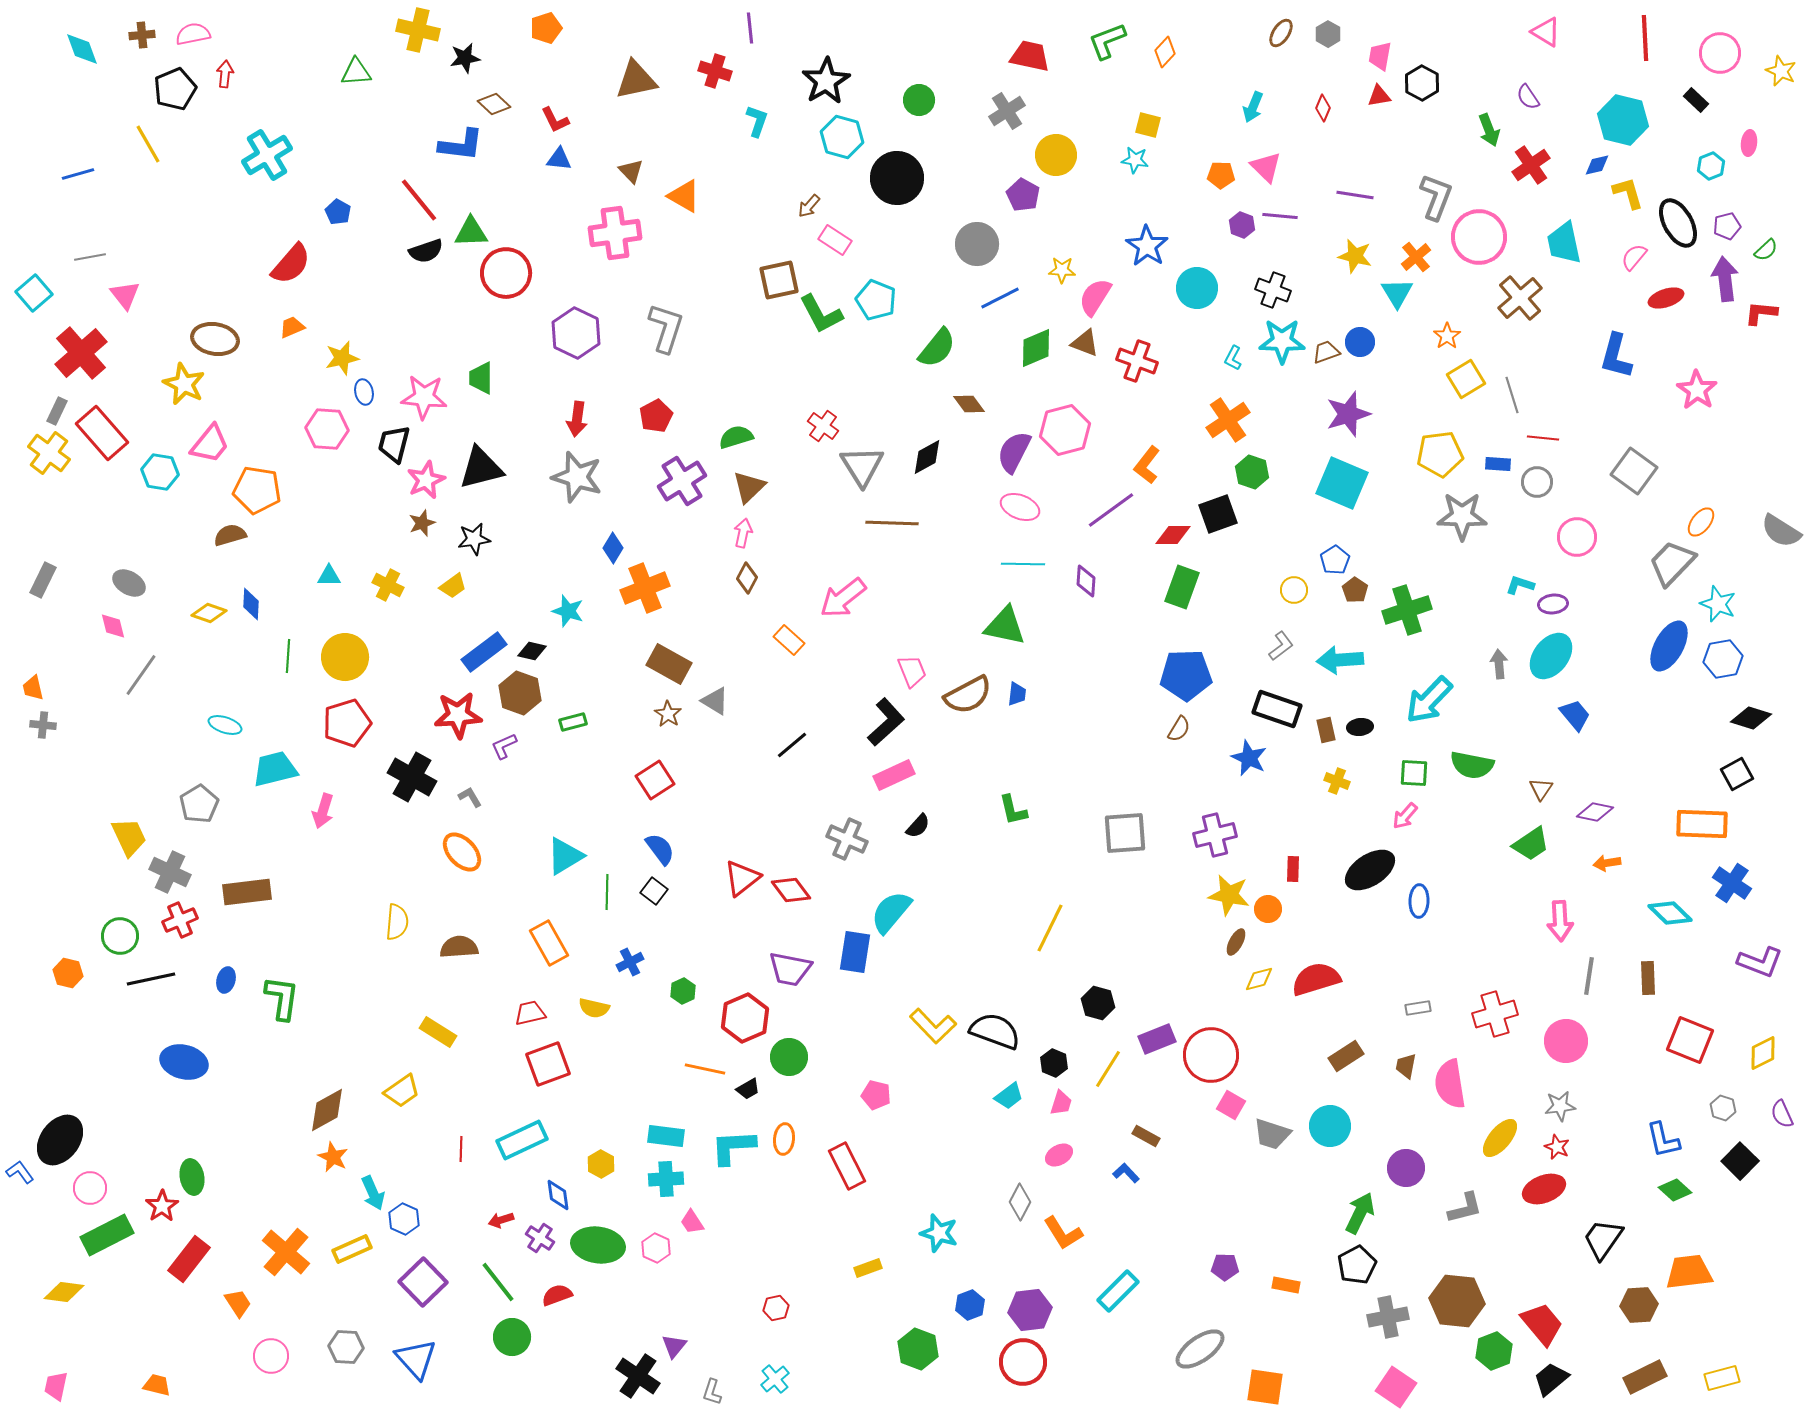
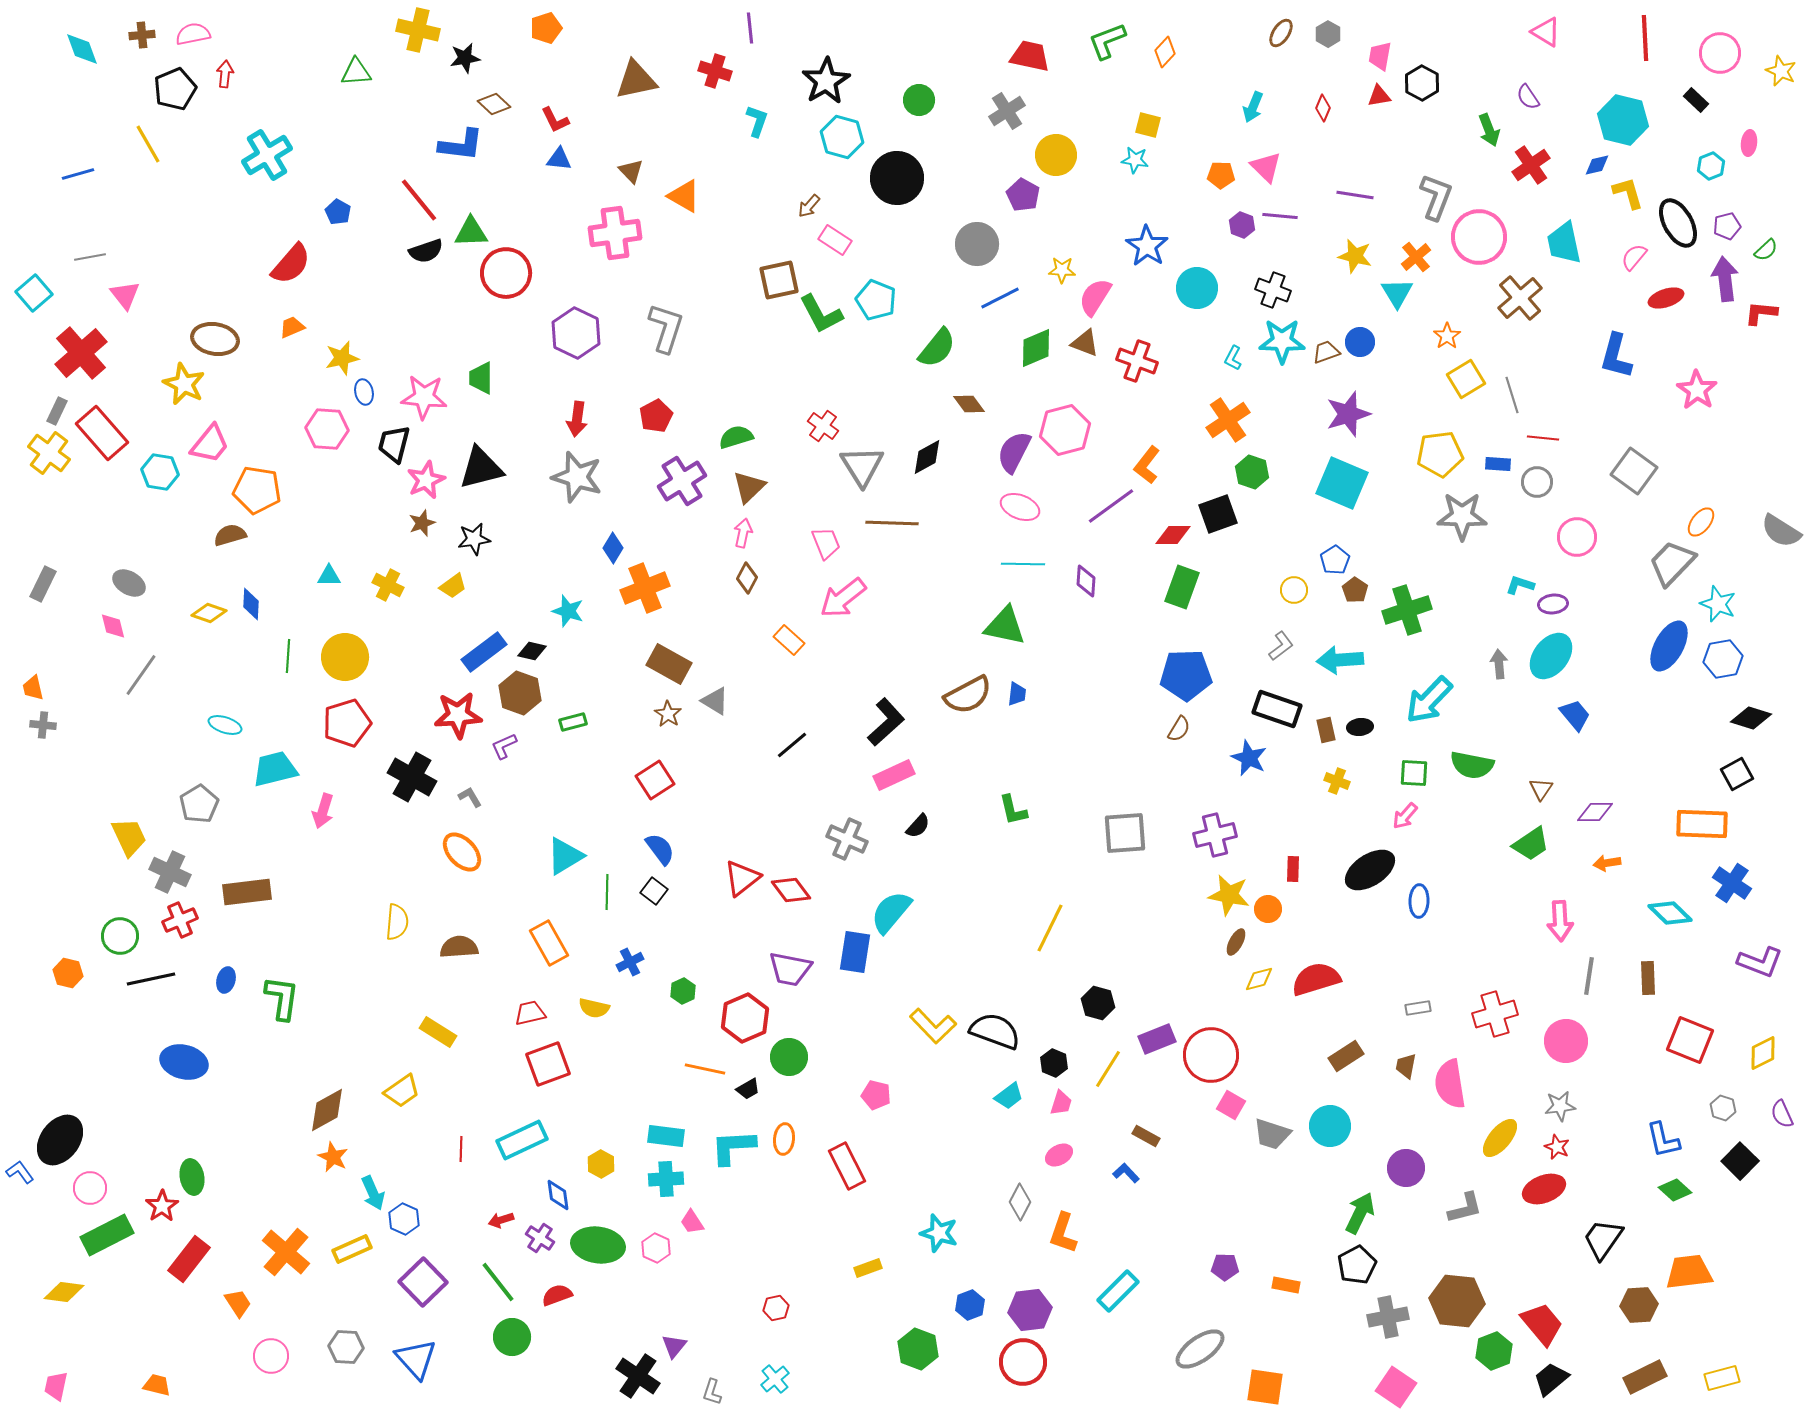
purple line at (1111, 510): moved 4 px up
gray rectangle at (43, 580): moved 4 px down
pink trapezoid at (912, 671): moved 86 px left, 128 px up
purple diamond at (1595, 812): rotated 12 degrees counterclockwise
orange L-shape at (1063, 1233): rotated 51 degrees clockwise
